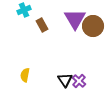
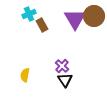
cyan cross: moved 5 px right, 4 px down
brown circle: moved 1 px right, 10 px up
purple cross: moved 17 px left, 15 px up
